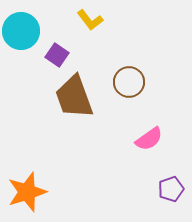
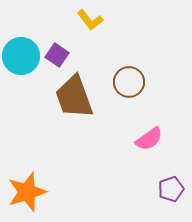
cyan circle: moved 25 px down
